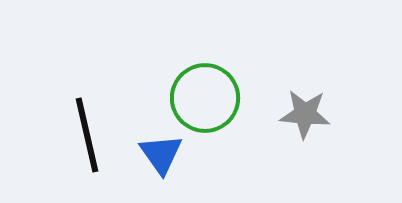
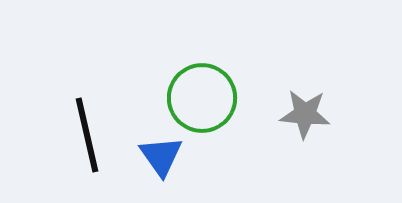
green circle: moved 3 px left
blue triangle: moved 2 px down
